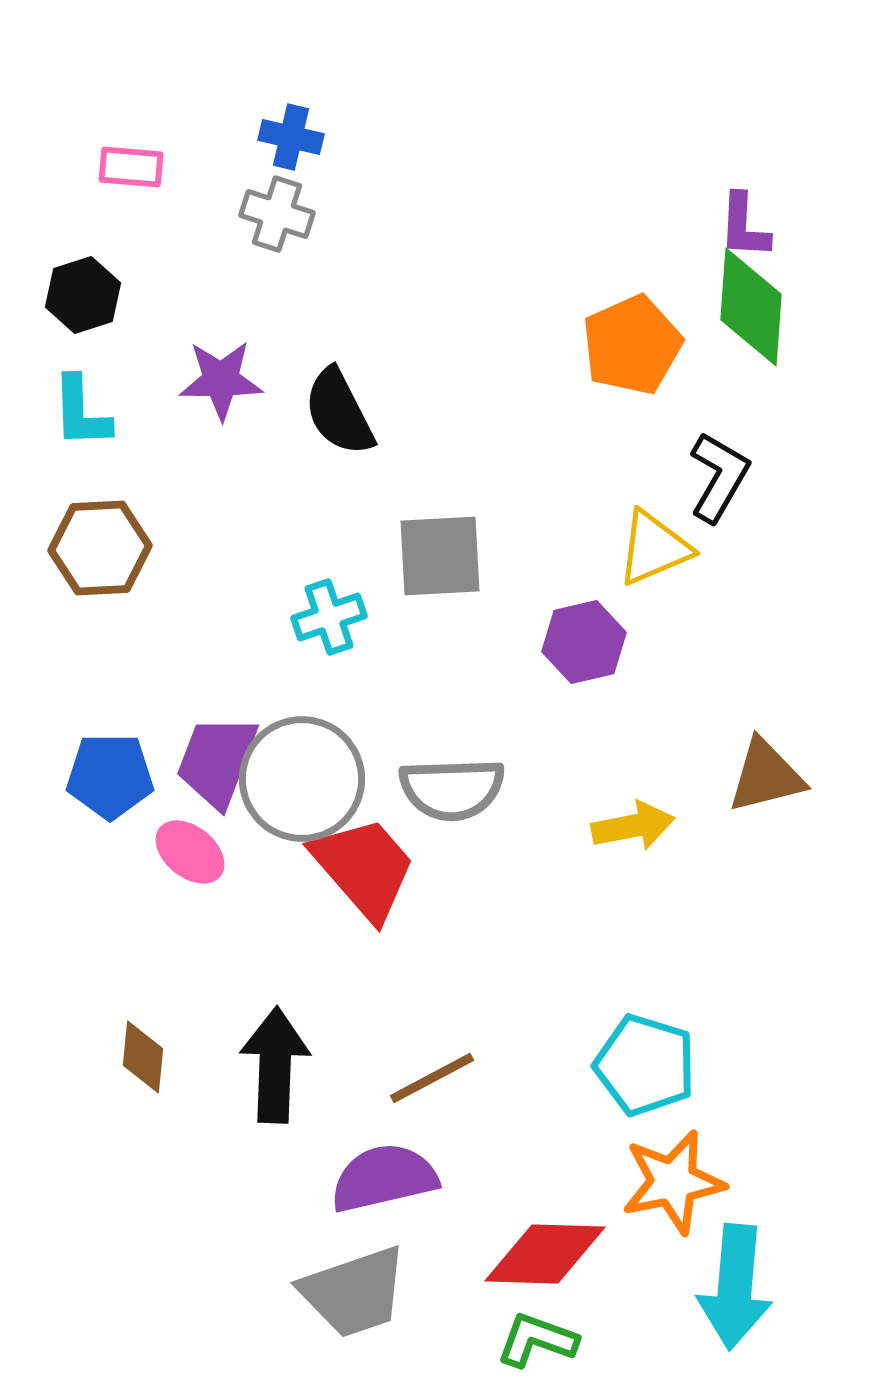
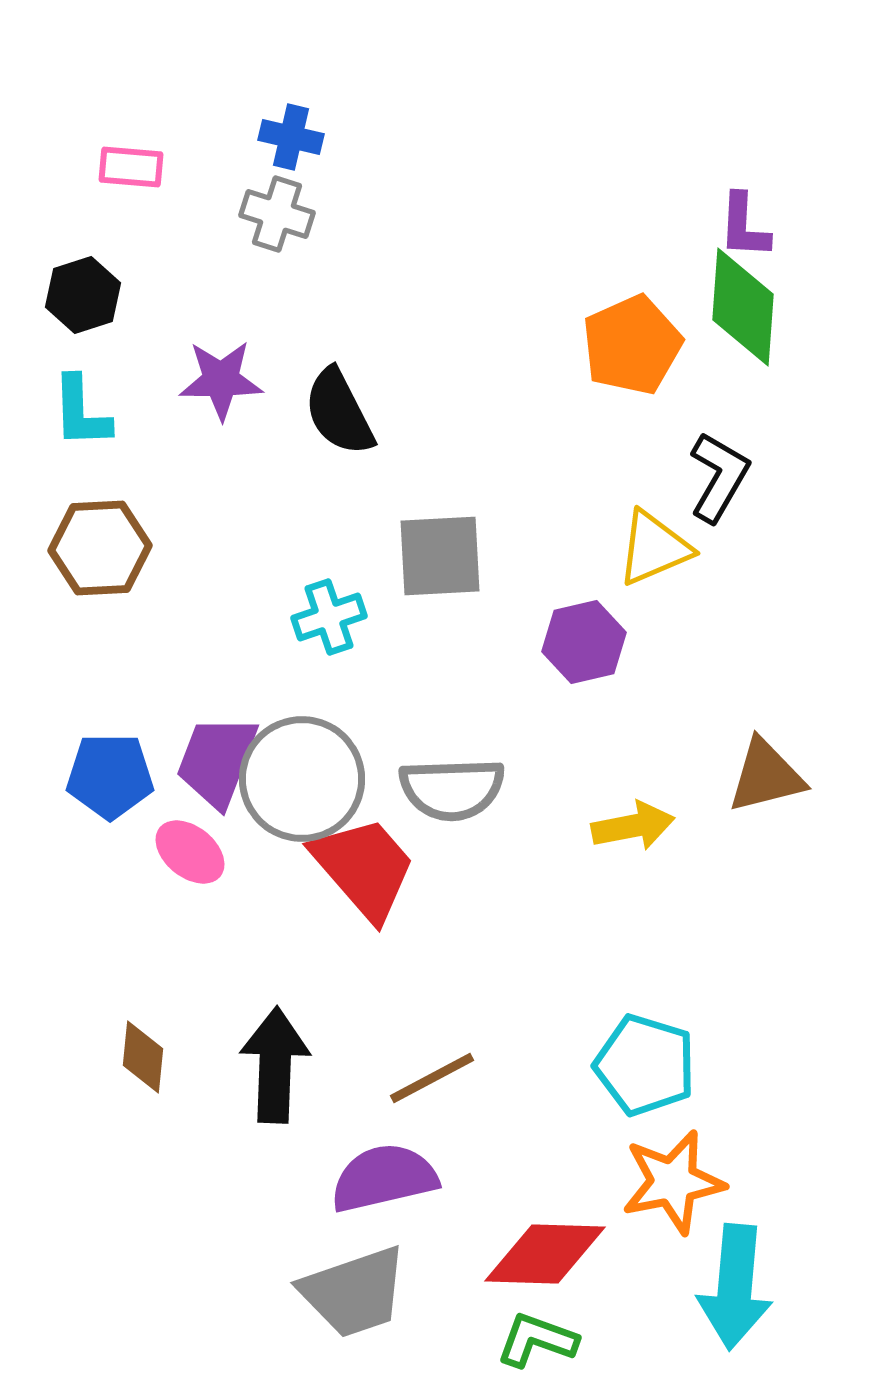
green diamond: moved 8 px left
